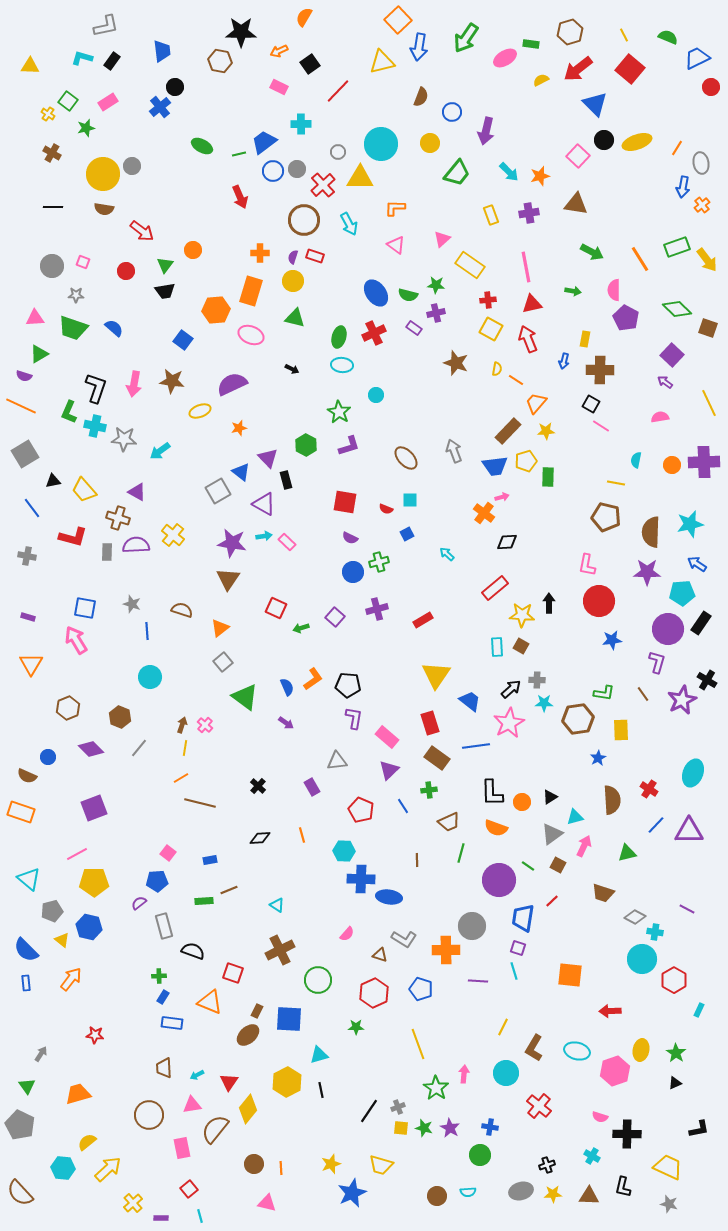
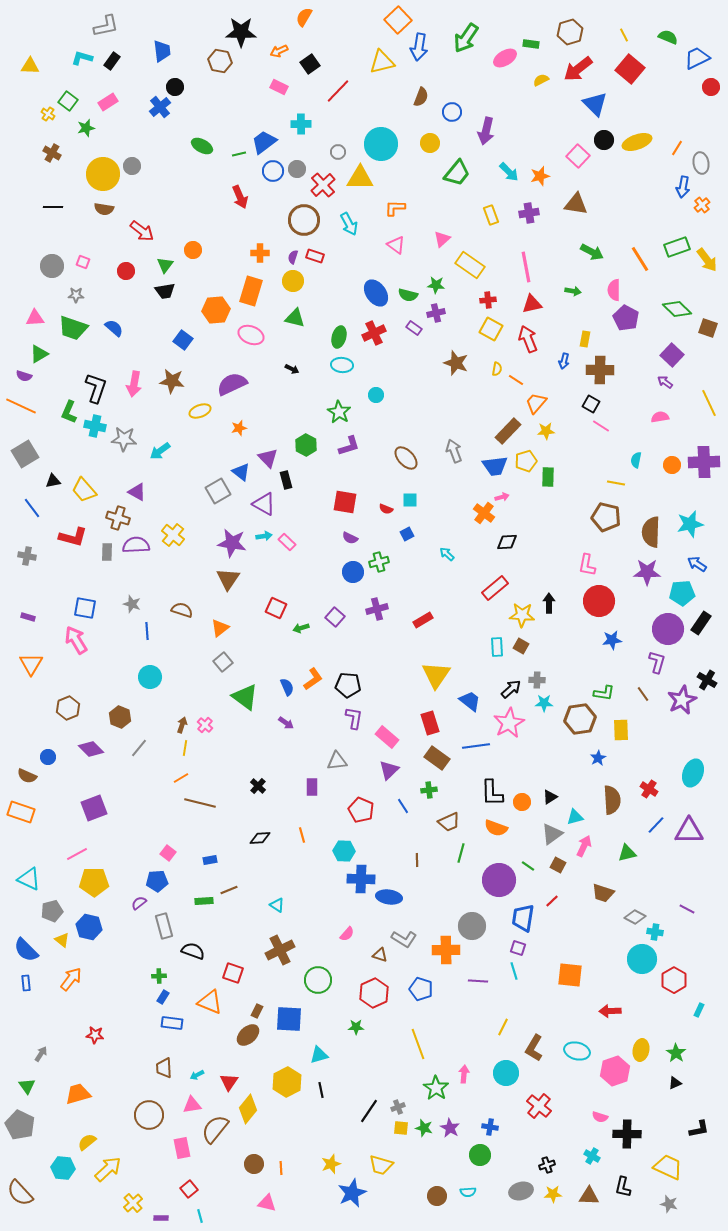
brown hexagon at (578, 719): moved 2 px right
purple rectangle at (312, 787): rotated 30 degrees clockwise
cyan triangle at (29, 879): rotated 15 degrees counterclockwise
